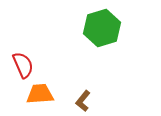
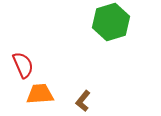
green hexagon: moved 9 px right, 6 px up
